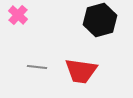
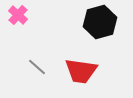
black hexagon: moved 2 px down
gray line: rotated 36 degrees clockwise
